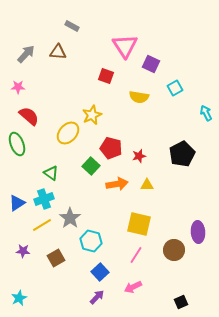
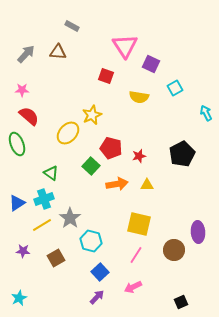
pink star: moved 4 px right, 3 px down
